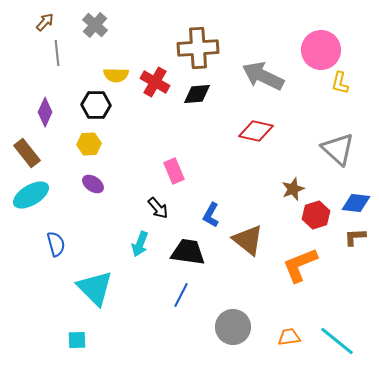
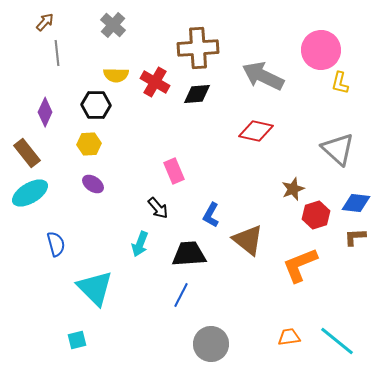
gray cross: moved 18 px right
cyan ellipse: moved 1 px left, 2 px up
black trapezoid: moved 1 px right, 2 px down; rotated 12 degrees counterclockwise
gray circle: moved 22 px left, 17 px down
cyan square: rotated 12 degrees counterclockwise
